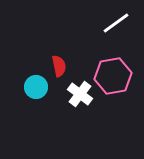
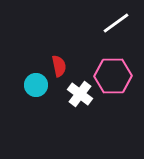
pink hexagon: rotated 9 degrees clockwise
cyan circle: moved 2 px up
